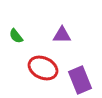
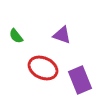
purple triangle: rotated 18 degrees clockwise
